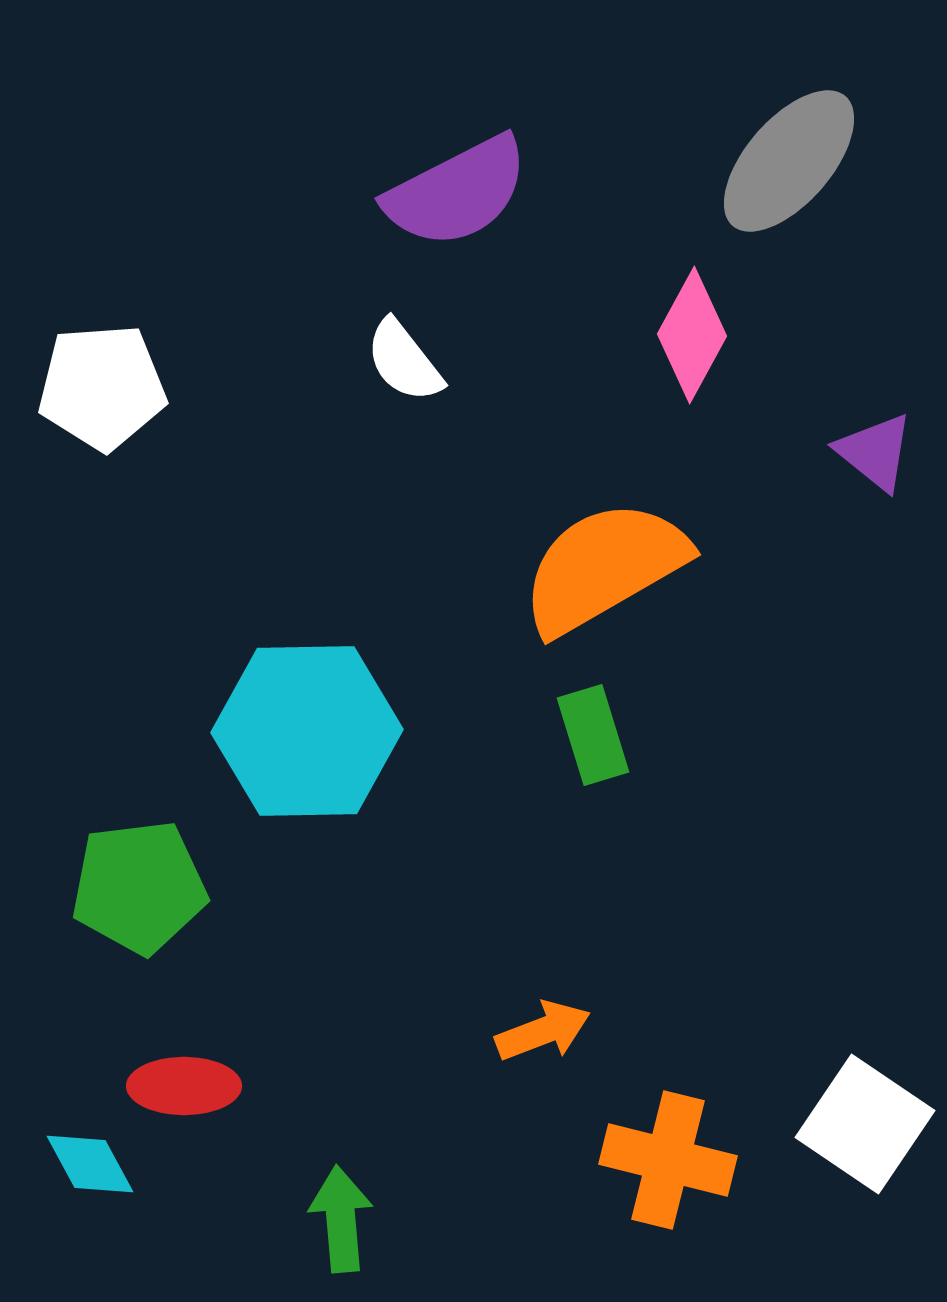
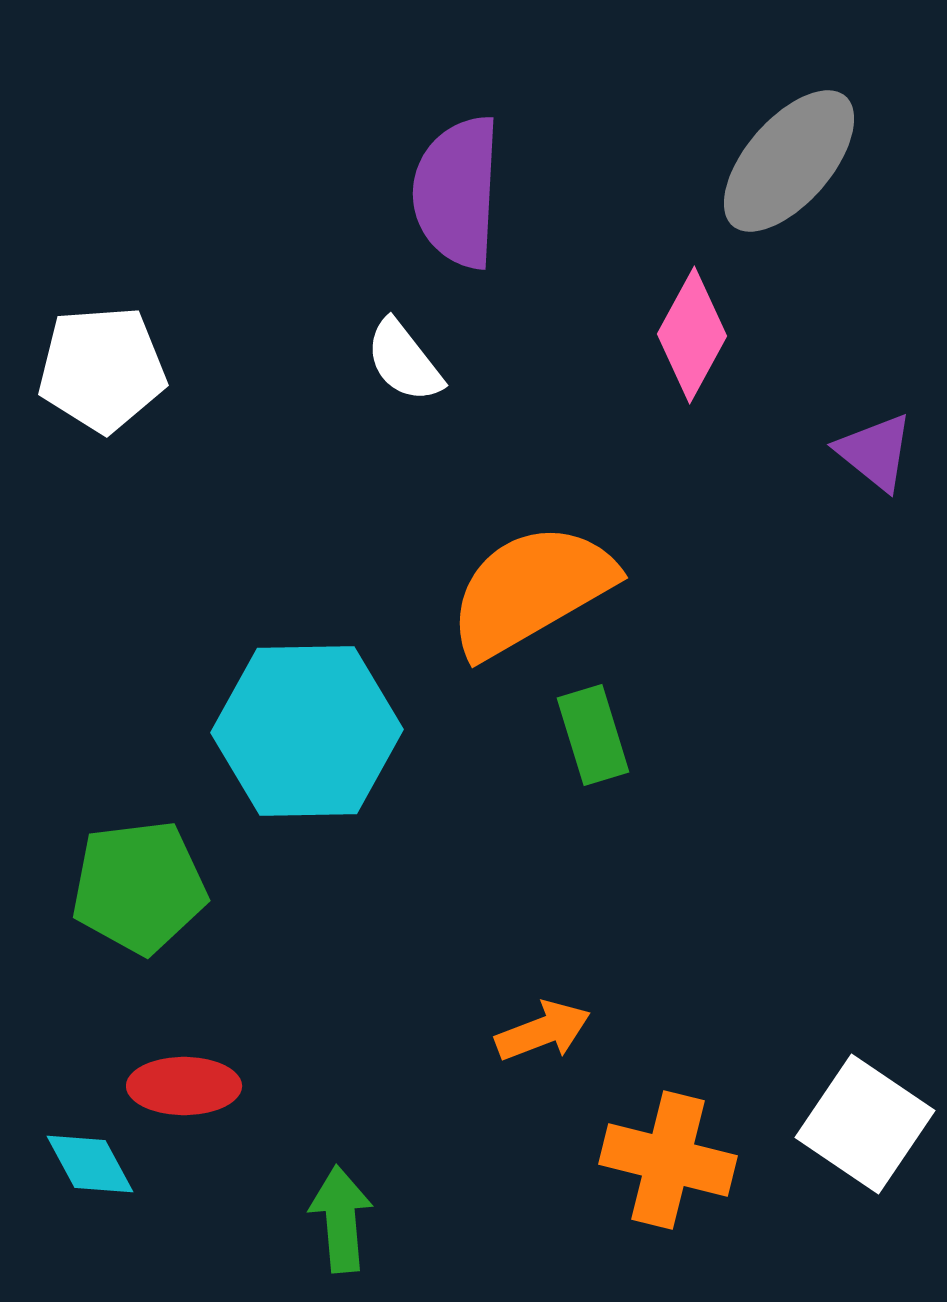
purple semicircle: rotated 120 degrees clockwise
white pentagon: moved 18 px up
orange semicircle: moved 73 px left, 23 px down
